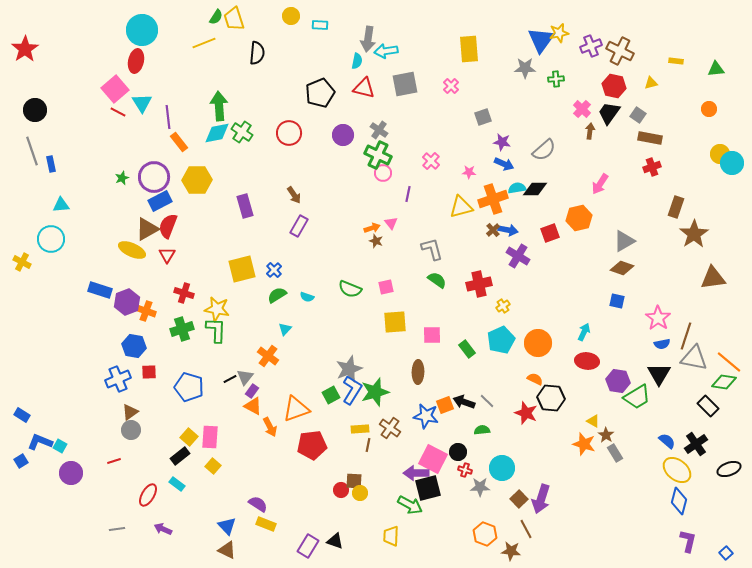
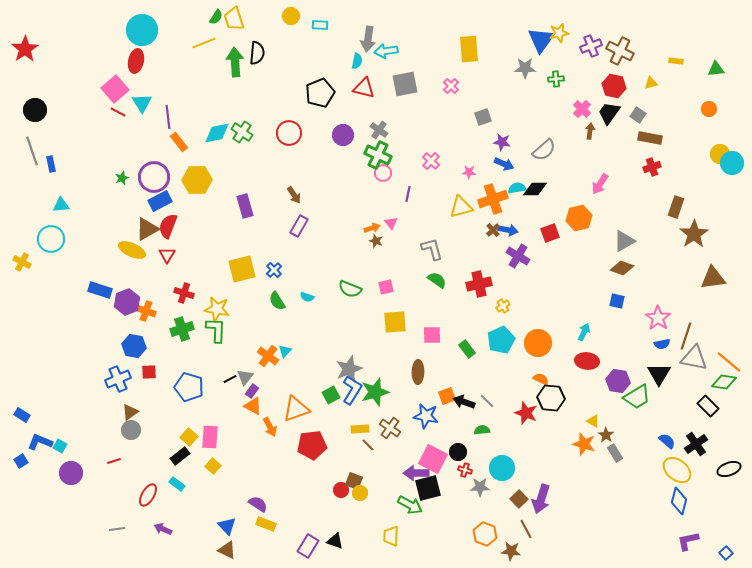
green arrow at (219, 106): moved 16 px right, 44 px up
green semicircle at (277, 295): moved 6 px down; rotated 90 degrees counterclockwise
cyan triangle at (285, 329): moved 22 px down
orange semicircle at (535, 379): moved 6 px right
orange square at (445, 405): moved 2 px right, 9 px up
brown line at (368, 445): rotated 56 degrees counterclockwise
brown square at (354, 481): rotated 18 degrees clockwise
purple L-shape at (688, 541): rotated 115 degrees counterclockwise
